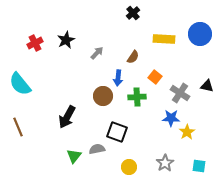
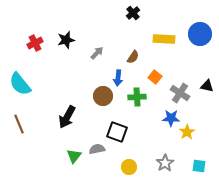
black star: rotated 12 degrees clockwise
brown line: moved 1 px right, 3 px up
